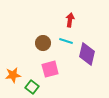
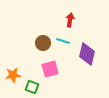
cyan line: moved 3 px left
green square: rotated 16 degrees counterclockwise
